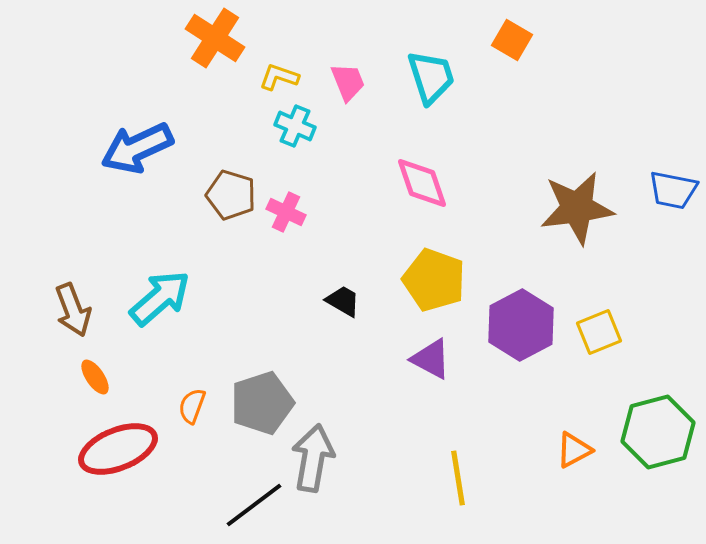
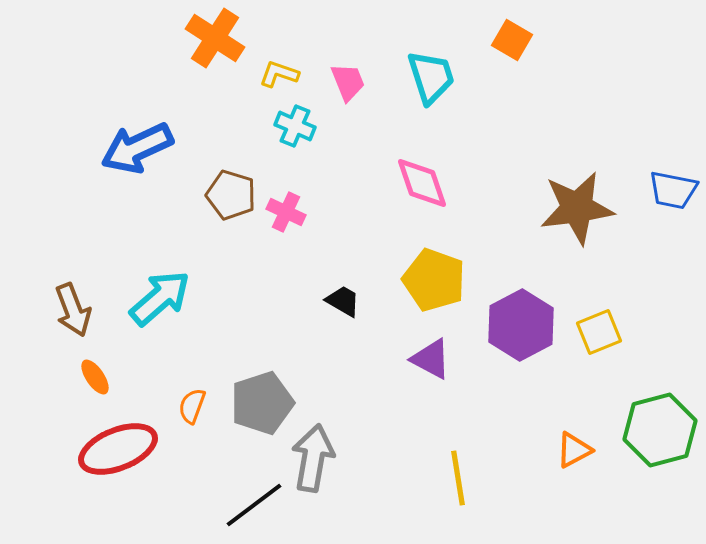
yellow L-shape: moved 3 px up
green hexagon: moved 2 px right, 2 px up
